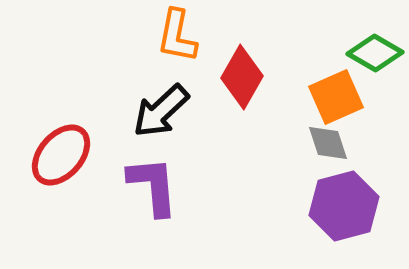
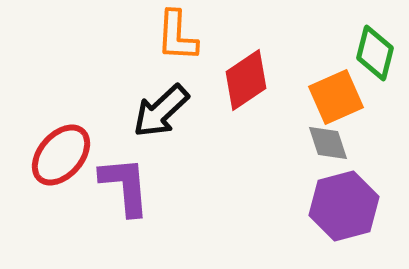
orange L-shape: rotated 8 degrees counterclockwise
green diamond: rotated 74 degrees clockwise
red diamond: moved 4 px right, 3 px down; rotated 26 degrees clockwise
purple L-shape: moved 28 px left
